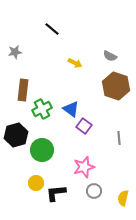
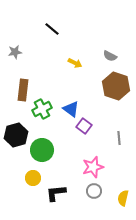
pink star: moved 9 px right
yellow circle: moved 3 px left, 5 px up
